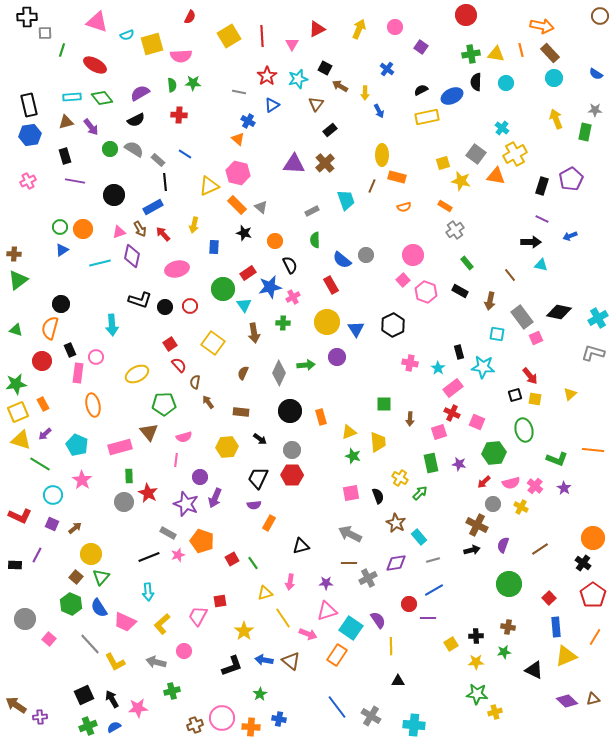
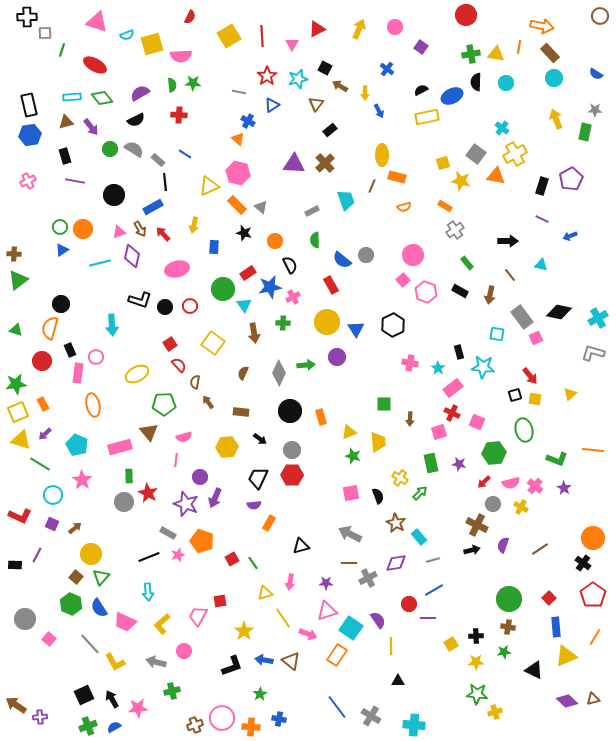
orange line at (521, 50): moved 2 px left, 3 px up; rotated 24 degrees clockwise
black arrow at (531, 242): moved 23 px left, 1 px up
brown arrow at (490, 301): moved 6 px up
green circle at (509, 584): moved 15 px down
